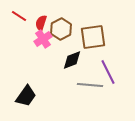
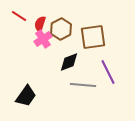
red semicircle: moved 1 px left, 1 px down
black diamond: moved 3 px left, 2 px down
gray line: moved 7 px left
